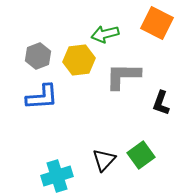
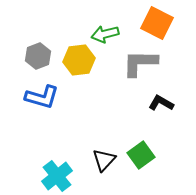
gray L-shape: moved 17 px right, 13 px up
blue L-shape: rotated 20 degrees clockwise
black L-shape: rotated 100 degrees clockwise
cyan cross: rotated 20 degrees counterclockwise
